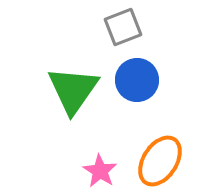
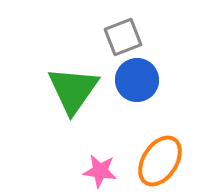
gray square: moved 10 px down
pink star: rotated 24 degrees counterclockwise
